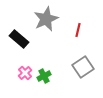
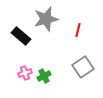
gray star: rotated 10 degrees clockwise
black rectangle: moved 2 px right, 3 px up
pink cross: rotated 24 degrees clockwise
